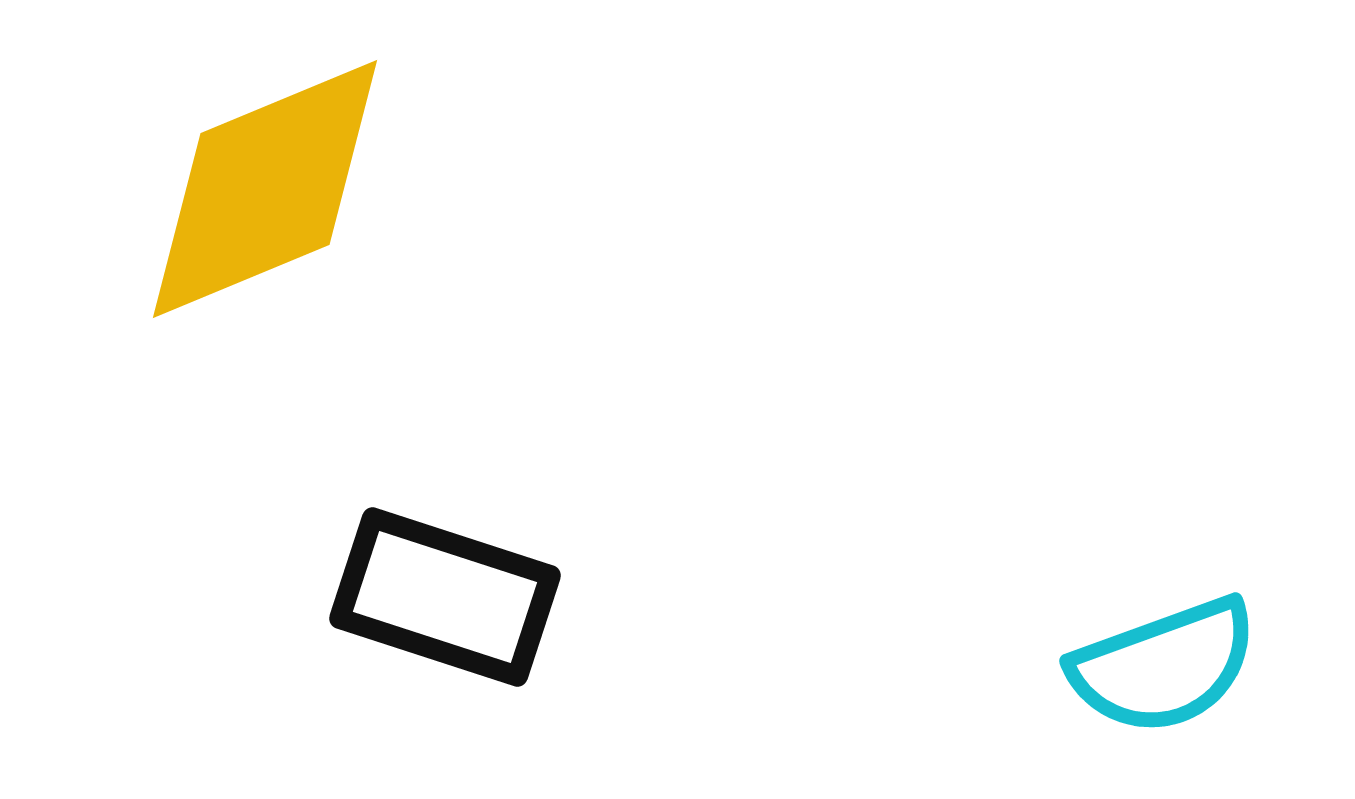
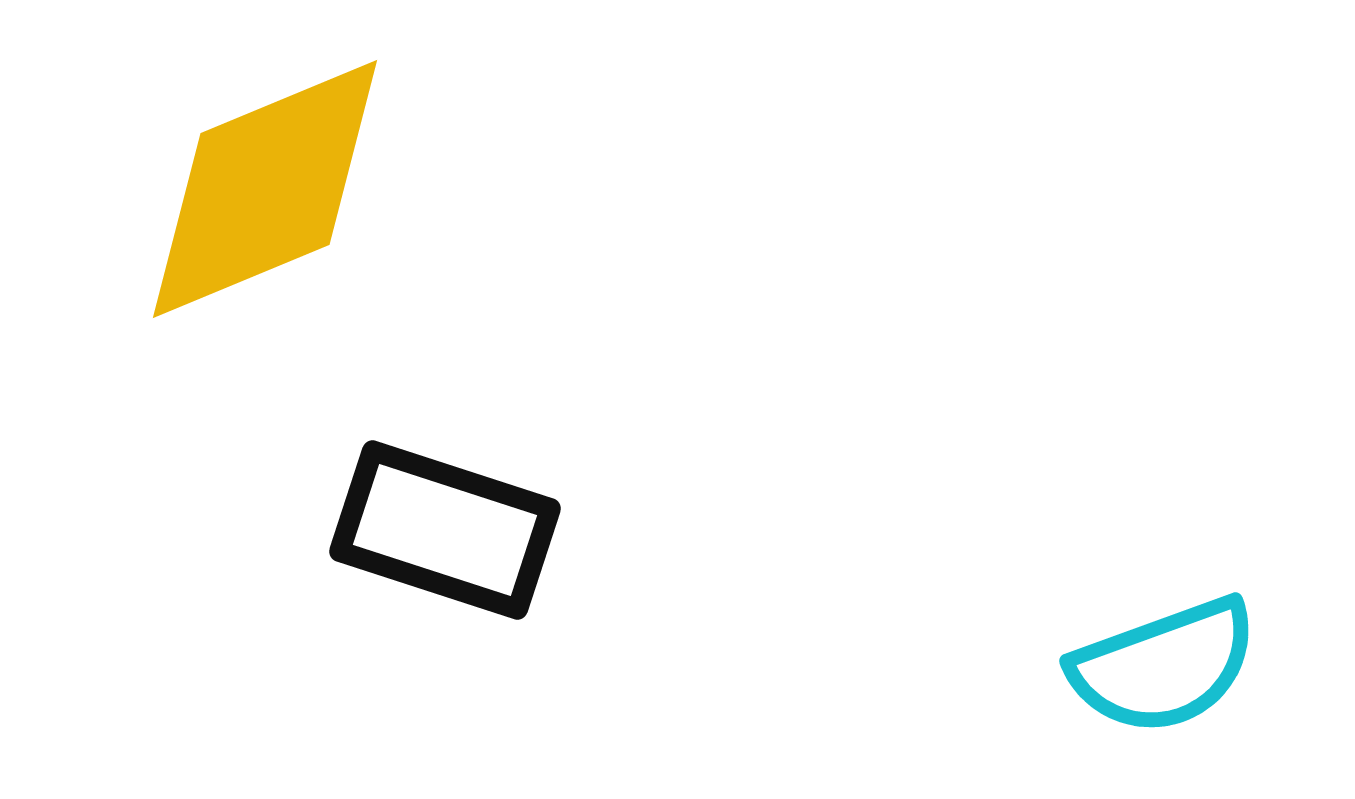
black rectangle: moved 67 px up
